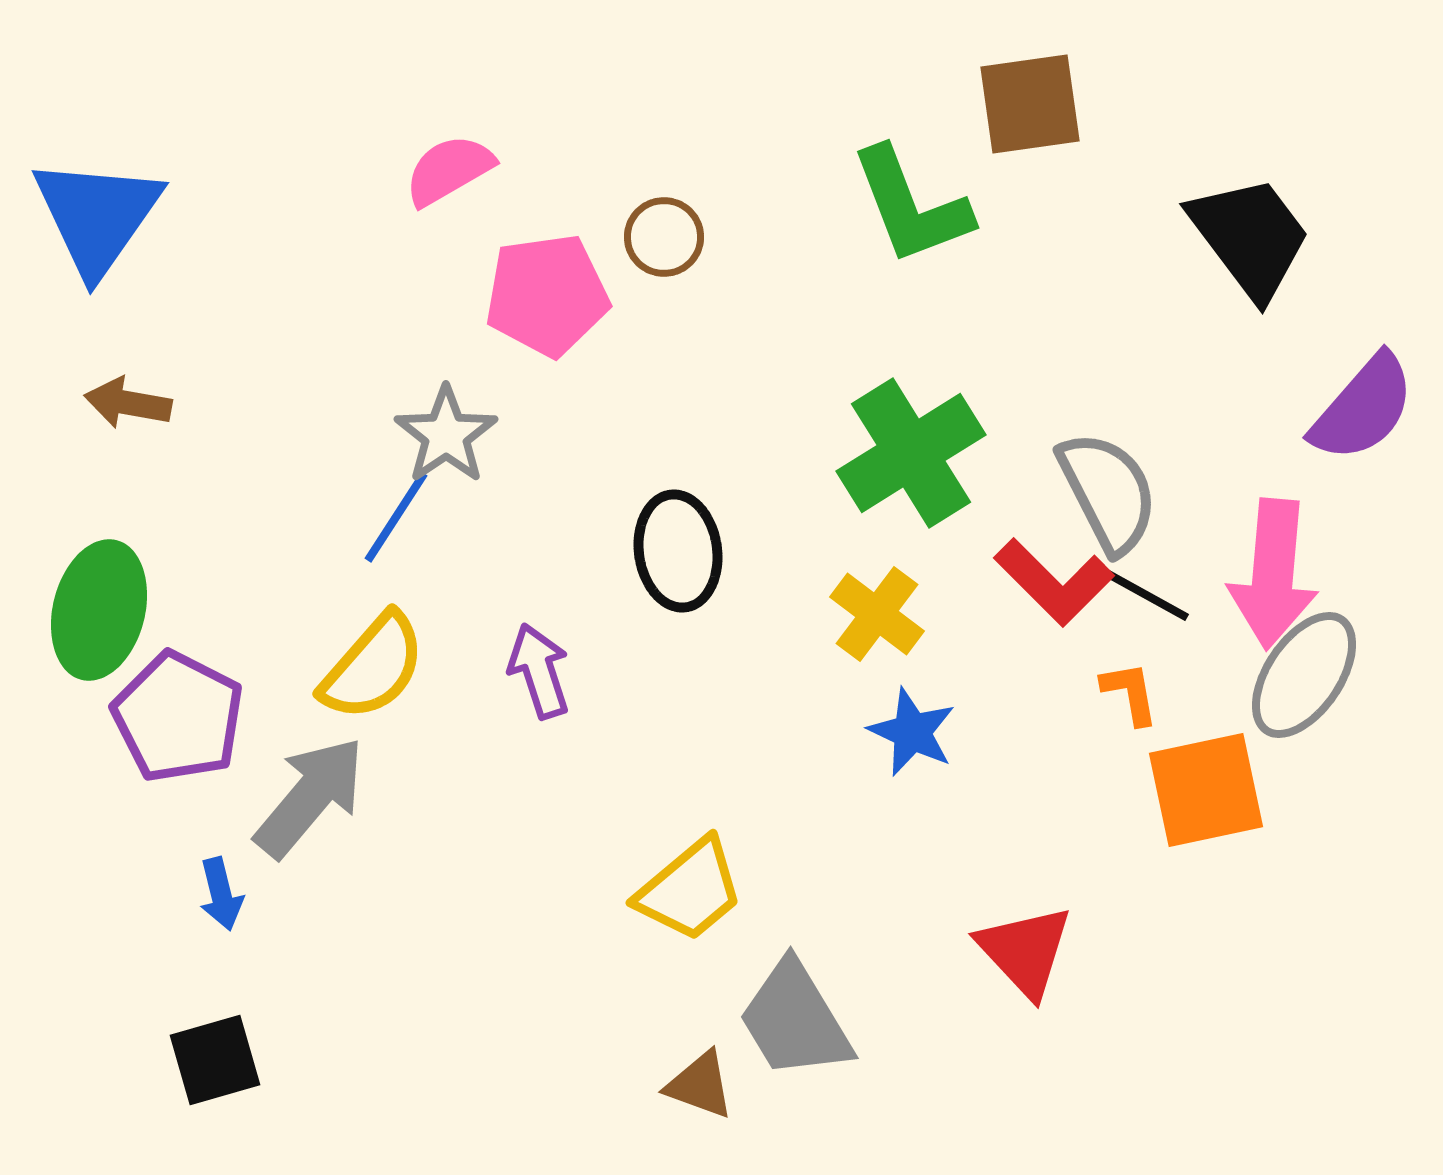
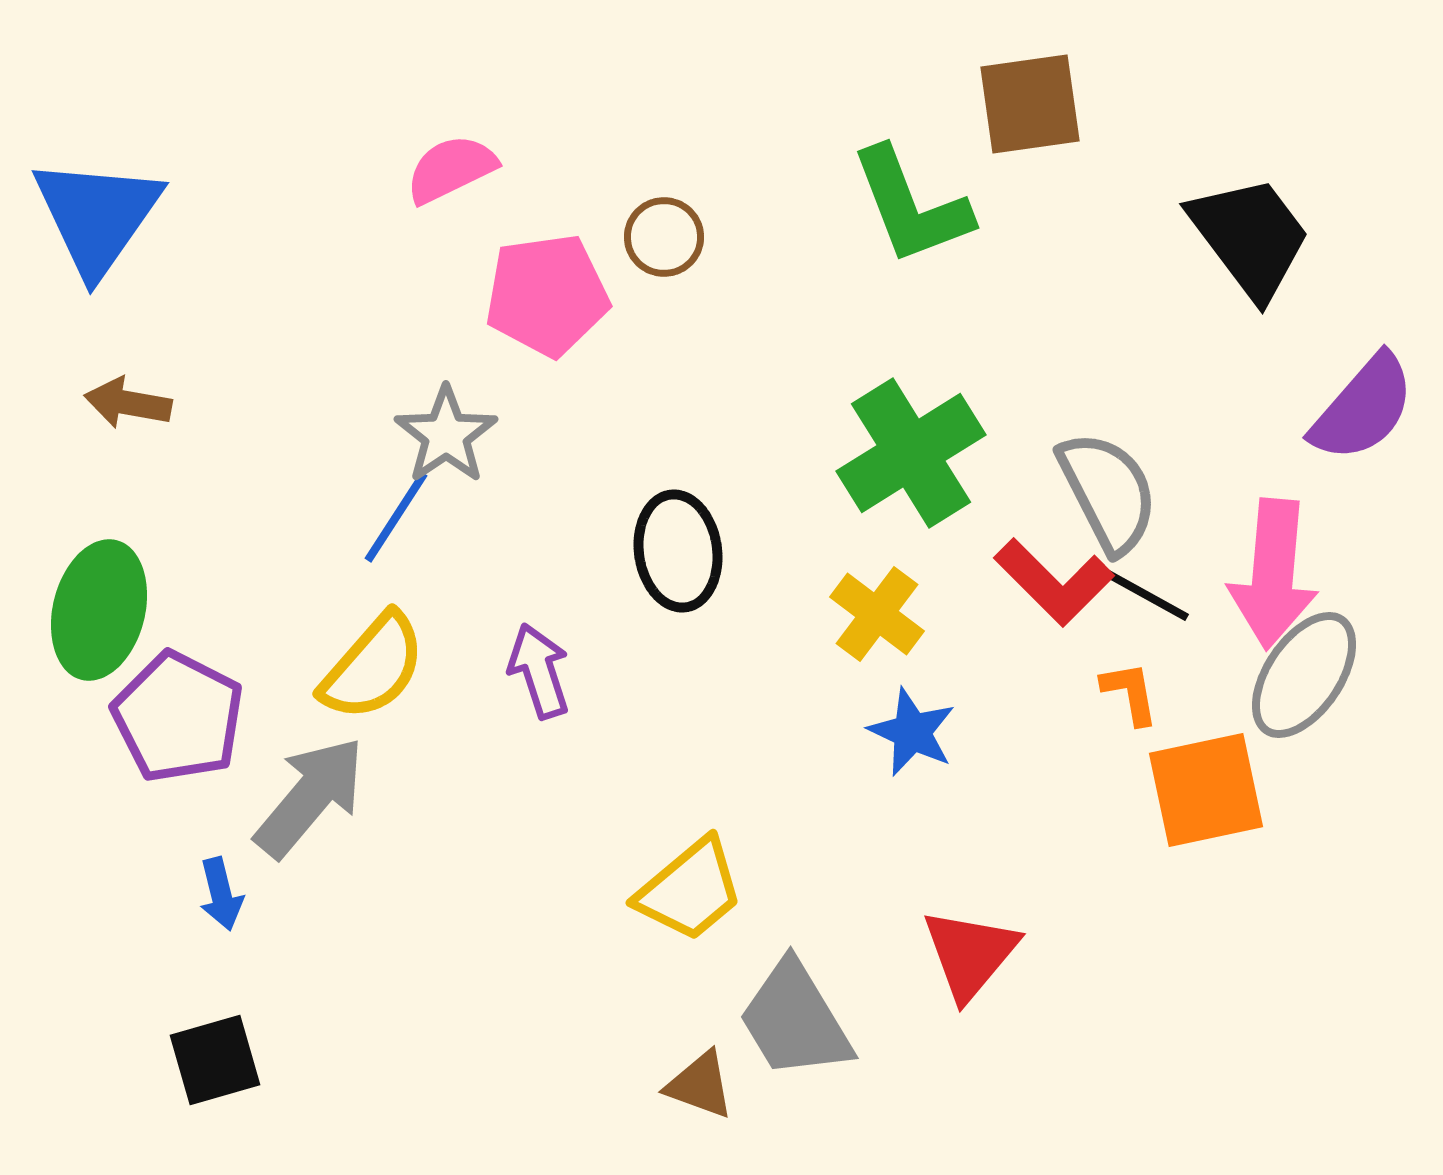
pink semicircle: moved 2 px right, 1 px up; rotated 4 degrees clockwise
red triangle: moved 55 px left, 3 px down; rotated 23 degrees clockwise
